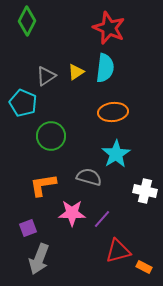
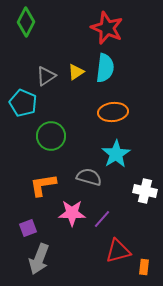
green diamond: moved 1 px left, 1 px down
red star: moved 2 px left
orange rectangle: rotated 70 degrees clockwise
